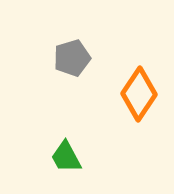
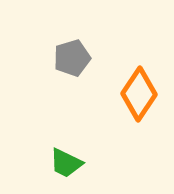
green trapezoid: moved 6 px down; rotated 36 degrees counterclockwise
